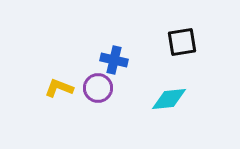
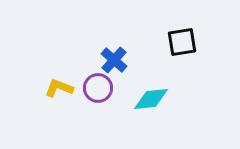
blue cross: rotated 28 degrees clockwise
cyan diamond: moved 18 px left
